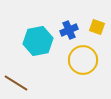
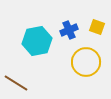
cyan hexagon: moved 1 px left
yellow circle: moved 3 px right, 2 px down
